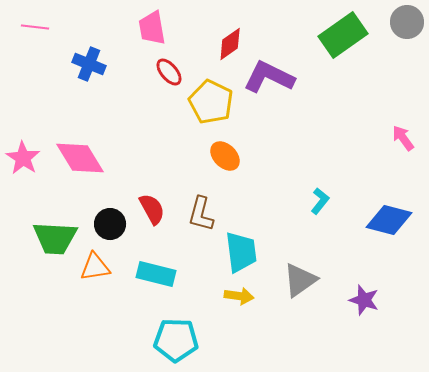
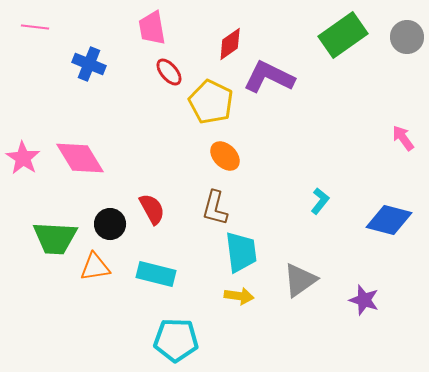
gray circle: moved 15 px down
brown L-shape: moved 14 px right, 6 px up
